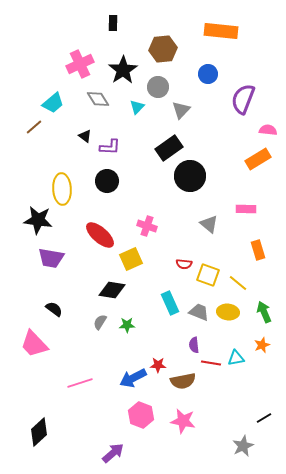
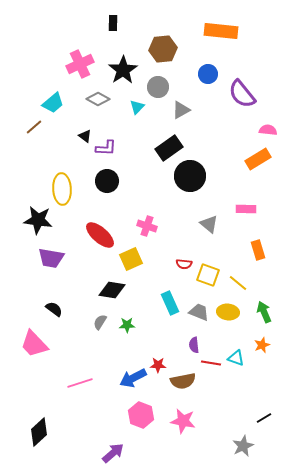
gray diamond at (98, 99): rotated 30 degrees counterclockwise
purple semicircle at (243, 99): moved 1 px left, 5 px up; rotated 60 degrees counterclockwise
gray triangle at (181, 110): rotated 18 degrees clockwise
purple L-shape at (110, 147): moved 4 px left, 1 px down
cyan triangle at (236, 358): rotated 30 degrees clockwise
